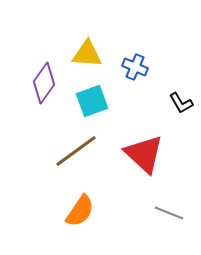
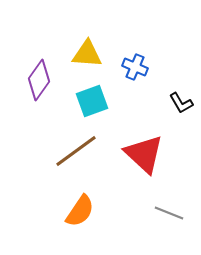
purple diamond: moved 5 px left, 3 px up
